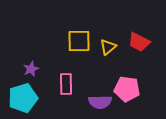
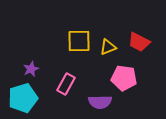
yellow triangle: rotated 18 degrees clockwise
pink rectangle: rotated 30 degrees clockwise
pink pentagon: moved 3 px left, 11 px up
